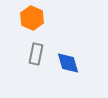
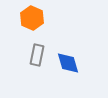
gray rectangle: moved 1 px right, 1 px down
